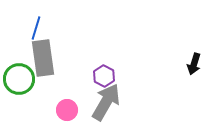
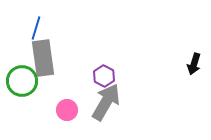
green circle: moved 3 px right, 2 px down
